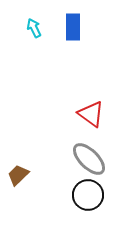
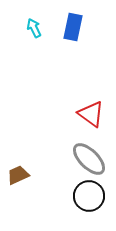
blue rectangle: rotated 12 degrees clockwise
brown trapezoid: rotated 20 degrees clockwise
black circle: moved 1 px right, 1 px down
